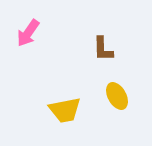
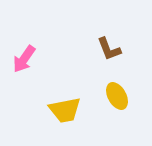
pink arrow: moved 4 px left, 26 px down
brown L-shape: moved 6 px right; rotated 20 degrees counterclockwise
